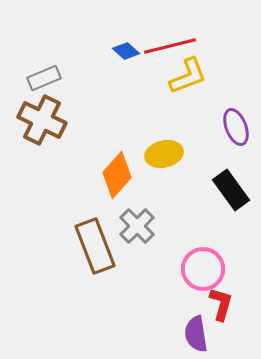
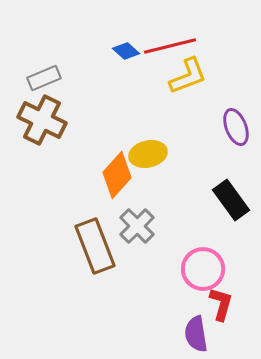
yellow ellipse: moved 16 px left
black rectangle: moved 10 px down
